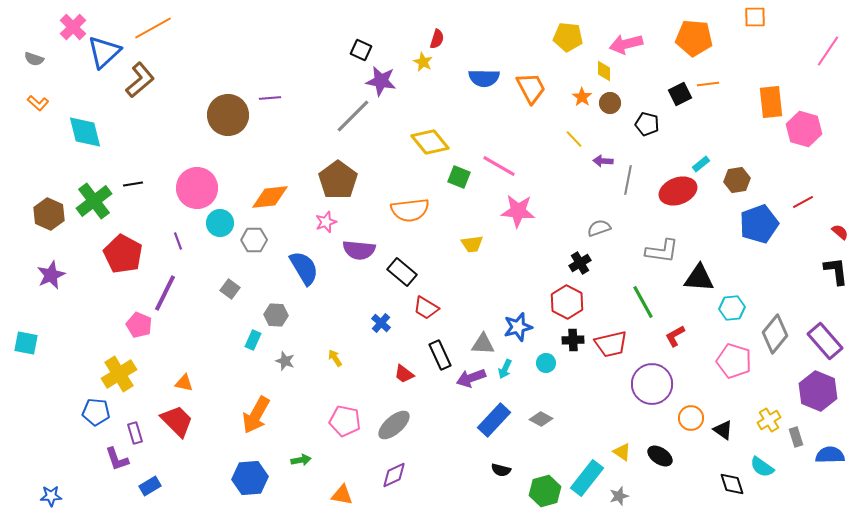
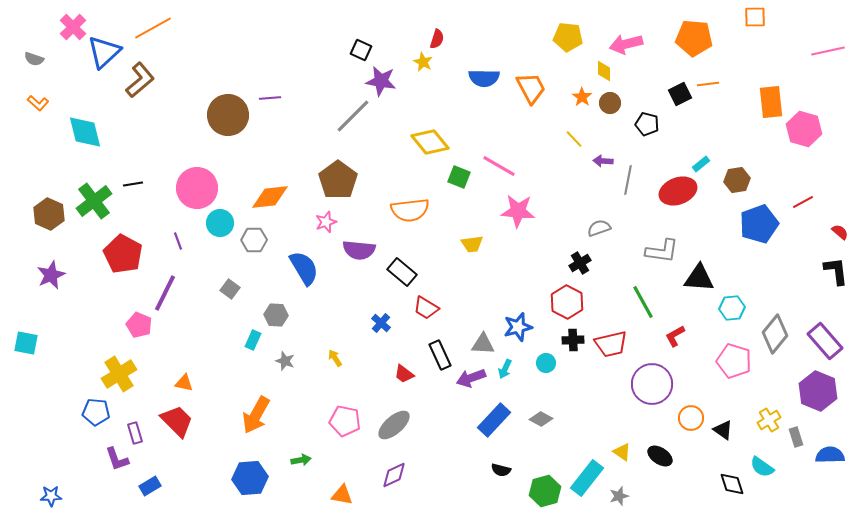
pink line at (828, 51): rotated 44 degrees clockwise
